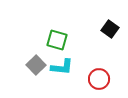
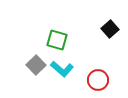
black square: rotated 12 degrees clockwise
cyan L-shape: moved 2 px down; rotated 35 degrees clockwise
red circle: moved 1 px left, 1 px down
